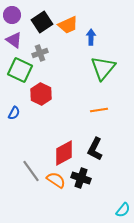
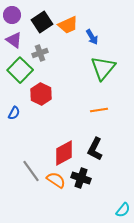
blue arrow: moved 1 px right; rotated 147 degrees clockwise
green square: rotated 20 degrees clockwise
